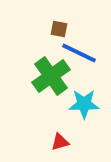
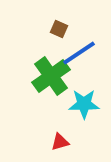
brown square: rotated 12 degrees clockwise
blue line: rotated 60 degrees counterclockwise
